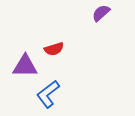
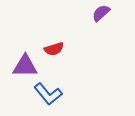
blue L-shape: rotated 92 degrees counterclockwise
